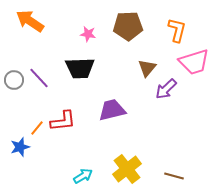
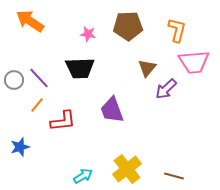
pink trapezoid: rotated 12 degrees clockwise
purple trapezoid: rotated 96 degrees counterclockwise
orange line: moved 23 px up
